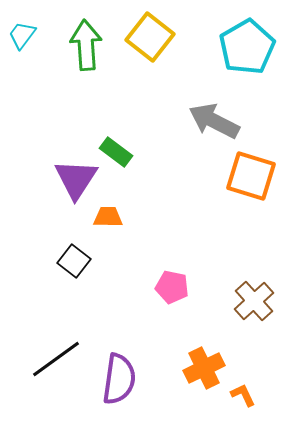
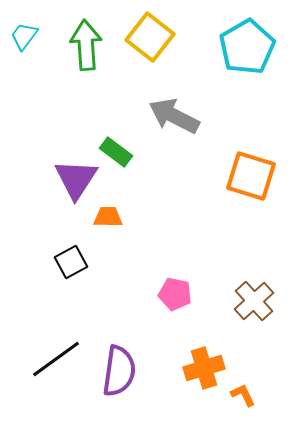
cyan trapezoid: moved 2 px right, 1 px down
gray arrow: moved 40 px left, 5 px up
black square: moved 3 px left, 1 px down; rotated 24 degrees clockwise
pink pentagon: moved 3 px right, 7 px down
orange cross: rotated 9 degrees clockwise
purple semicircle: moved 8 px up
